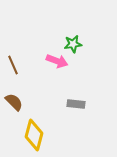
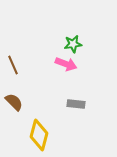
pink arrow: moved 9 px right, 3 px down
yellow diamond: moved 5 px right
